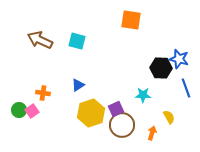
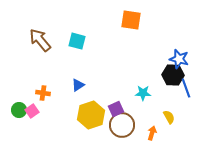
brown arrow: rotated 25 degrees clockwise
black hexagon: moved 12 px right, 7 px down
cyan star: moved 2 px up
yellow hexagon: moved 2 px down
